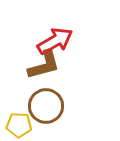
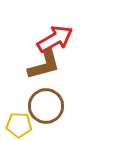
red arrow: moved 2 px up
